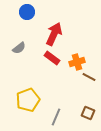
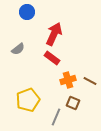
gray semicircle: moved 1 px left, 1 px down
orange cross: moved 9 px left, 18 px down
brown line: moved 1 px right, 4 px down
brown square: moved 15 px left, 10 px up
